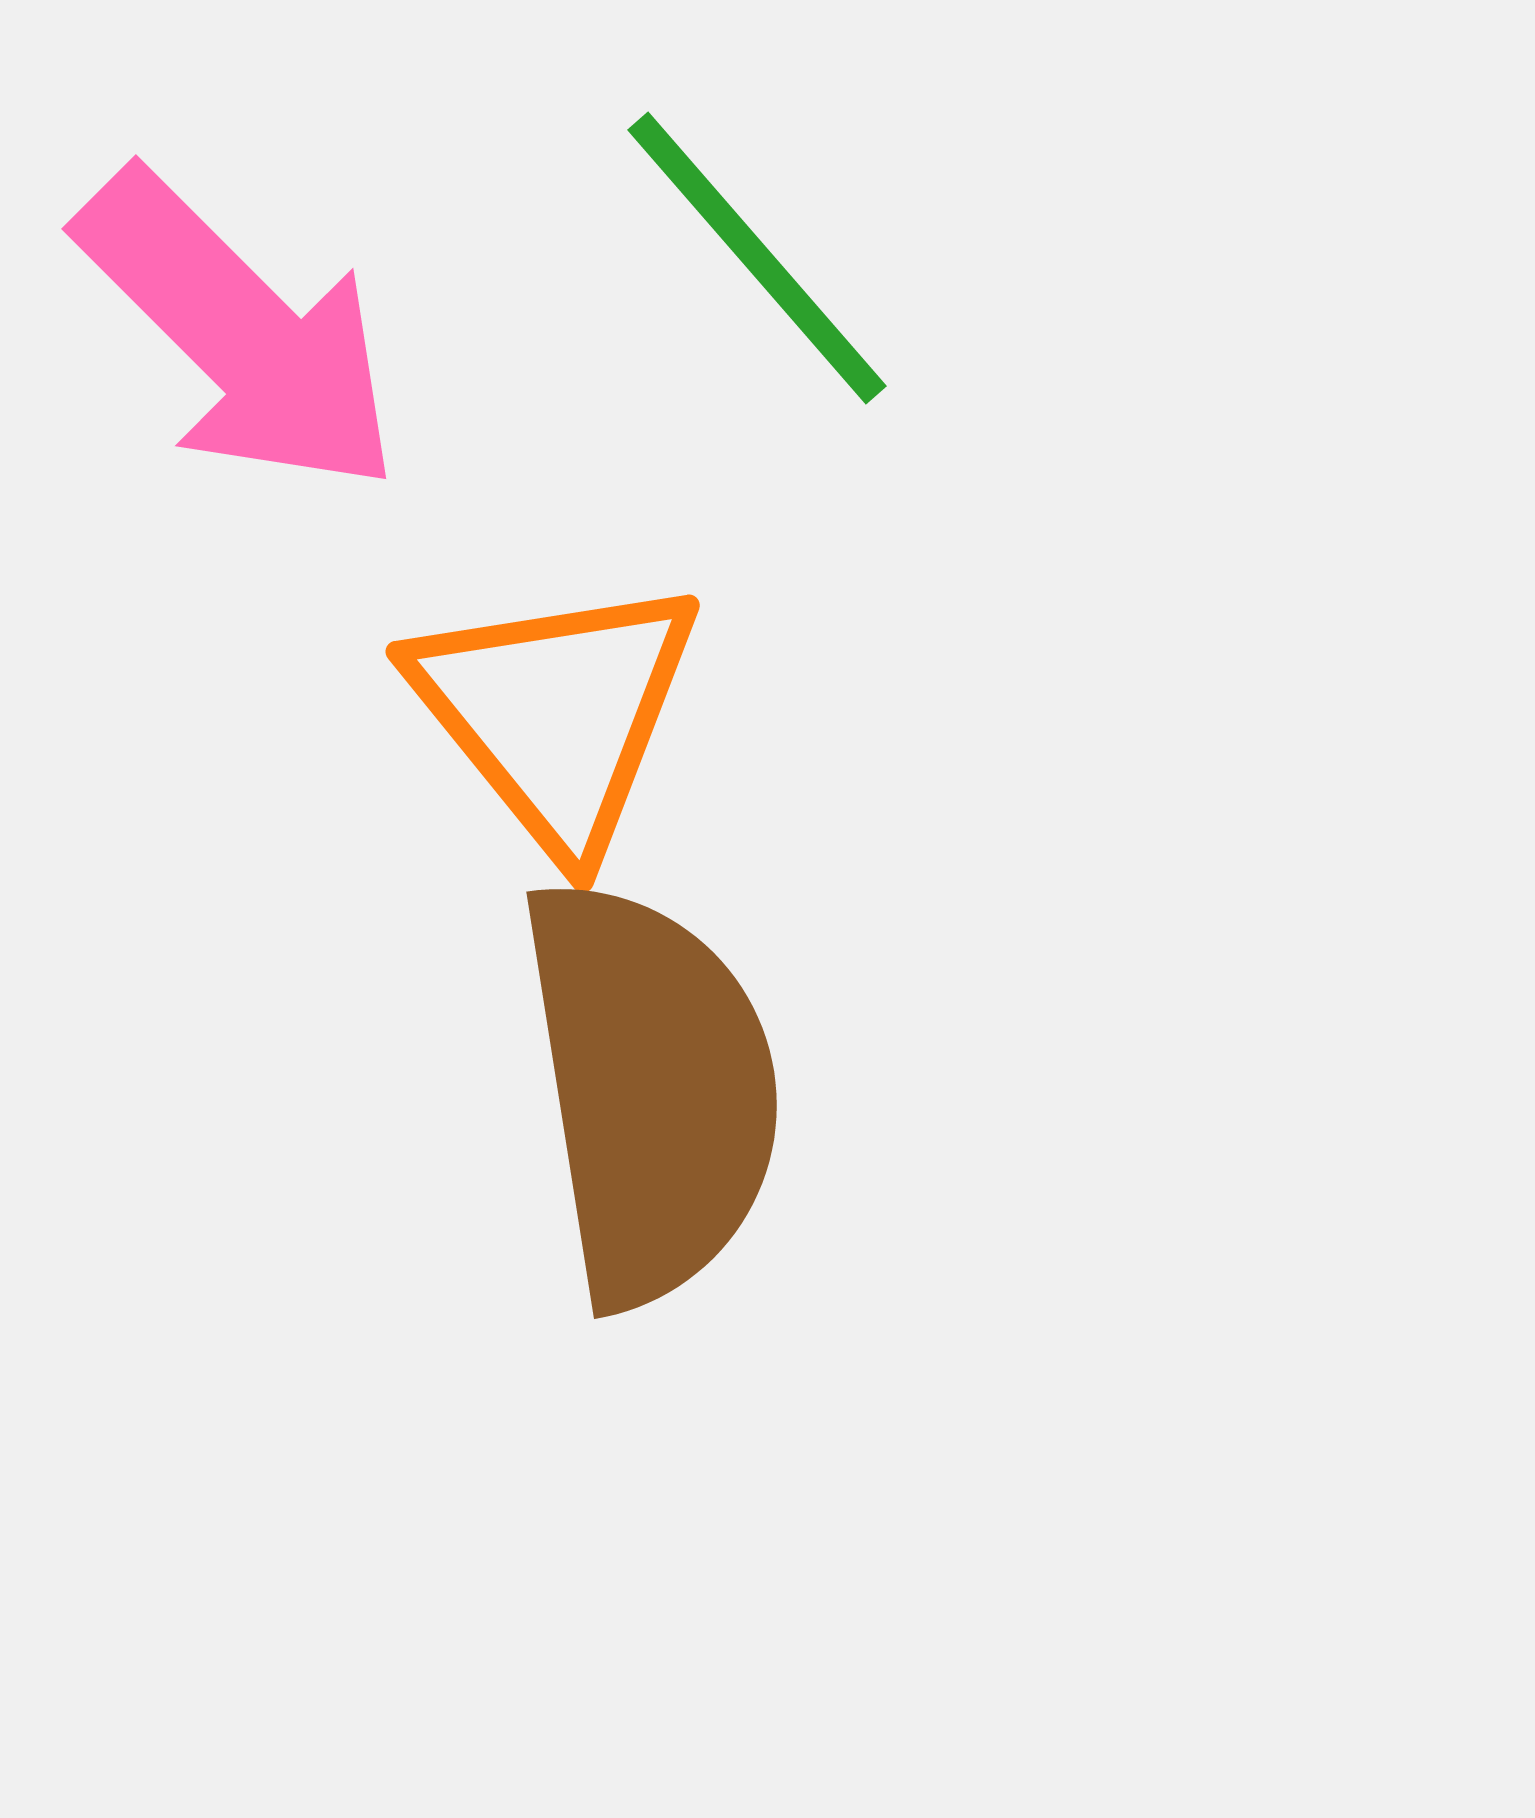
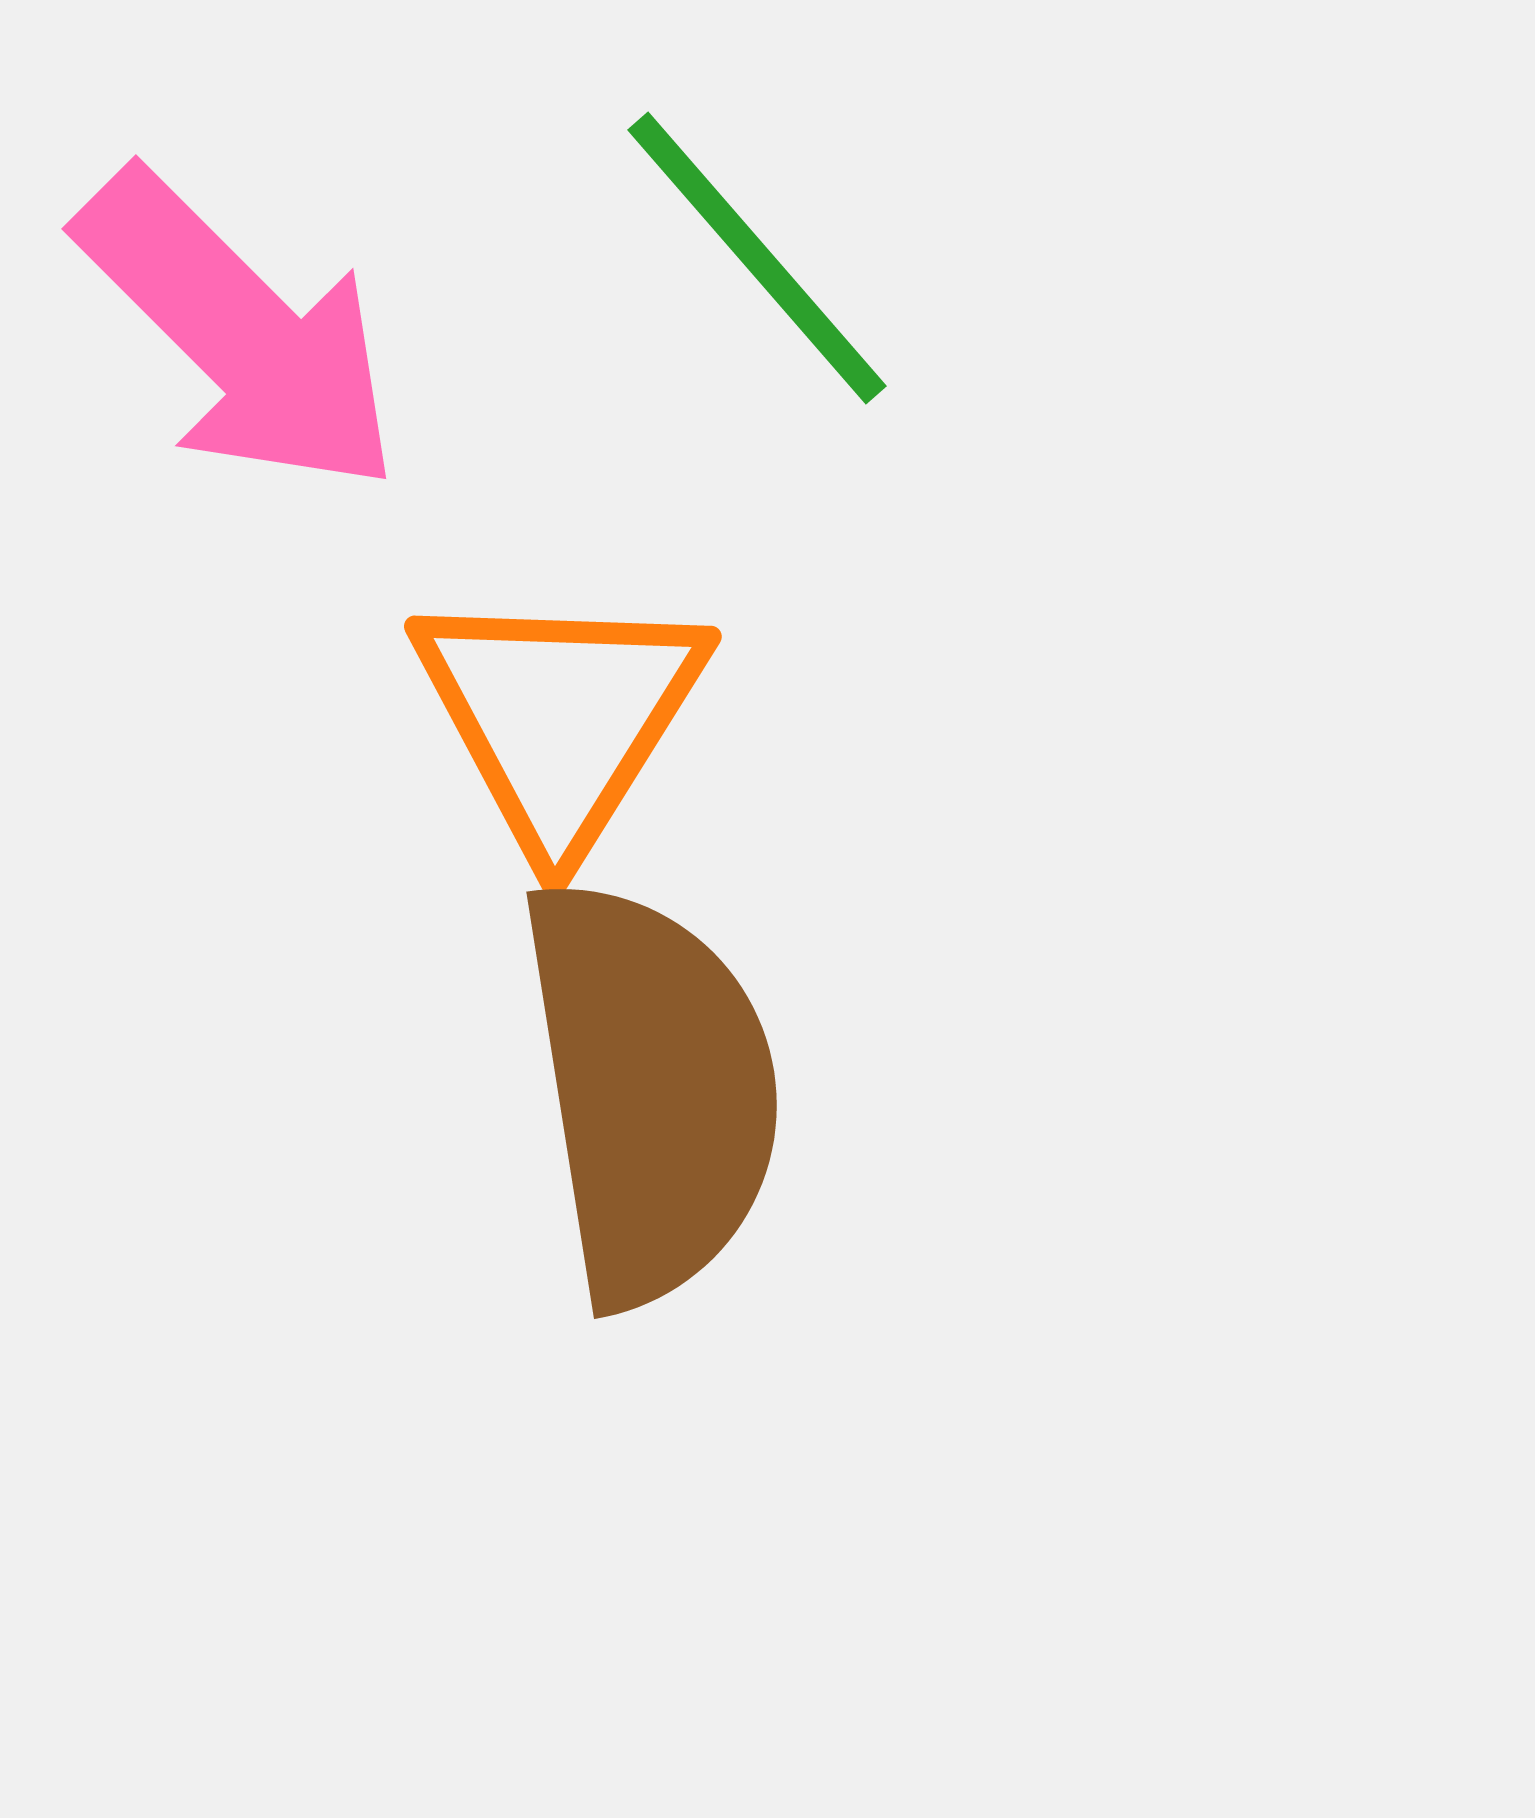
orange triangle: moved 4 px right, 4 px down; rotated 11 degrees clockwise
